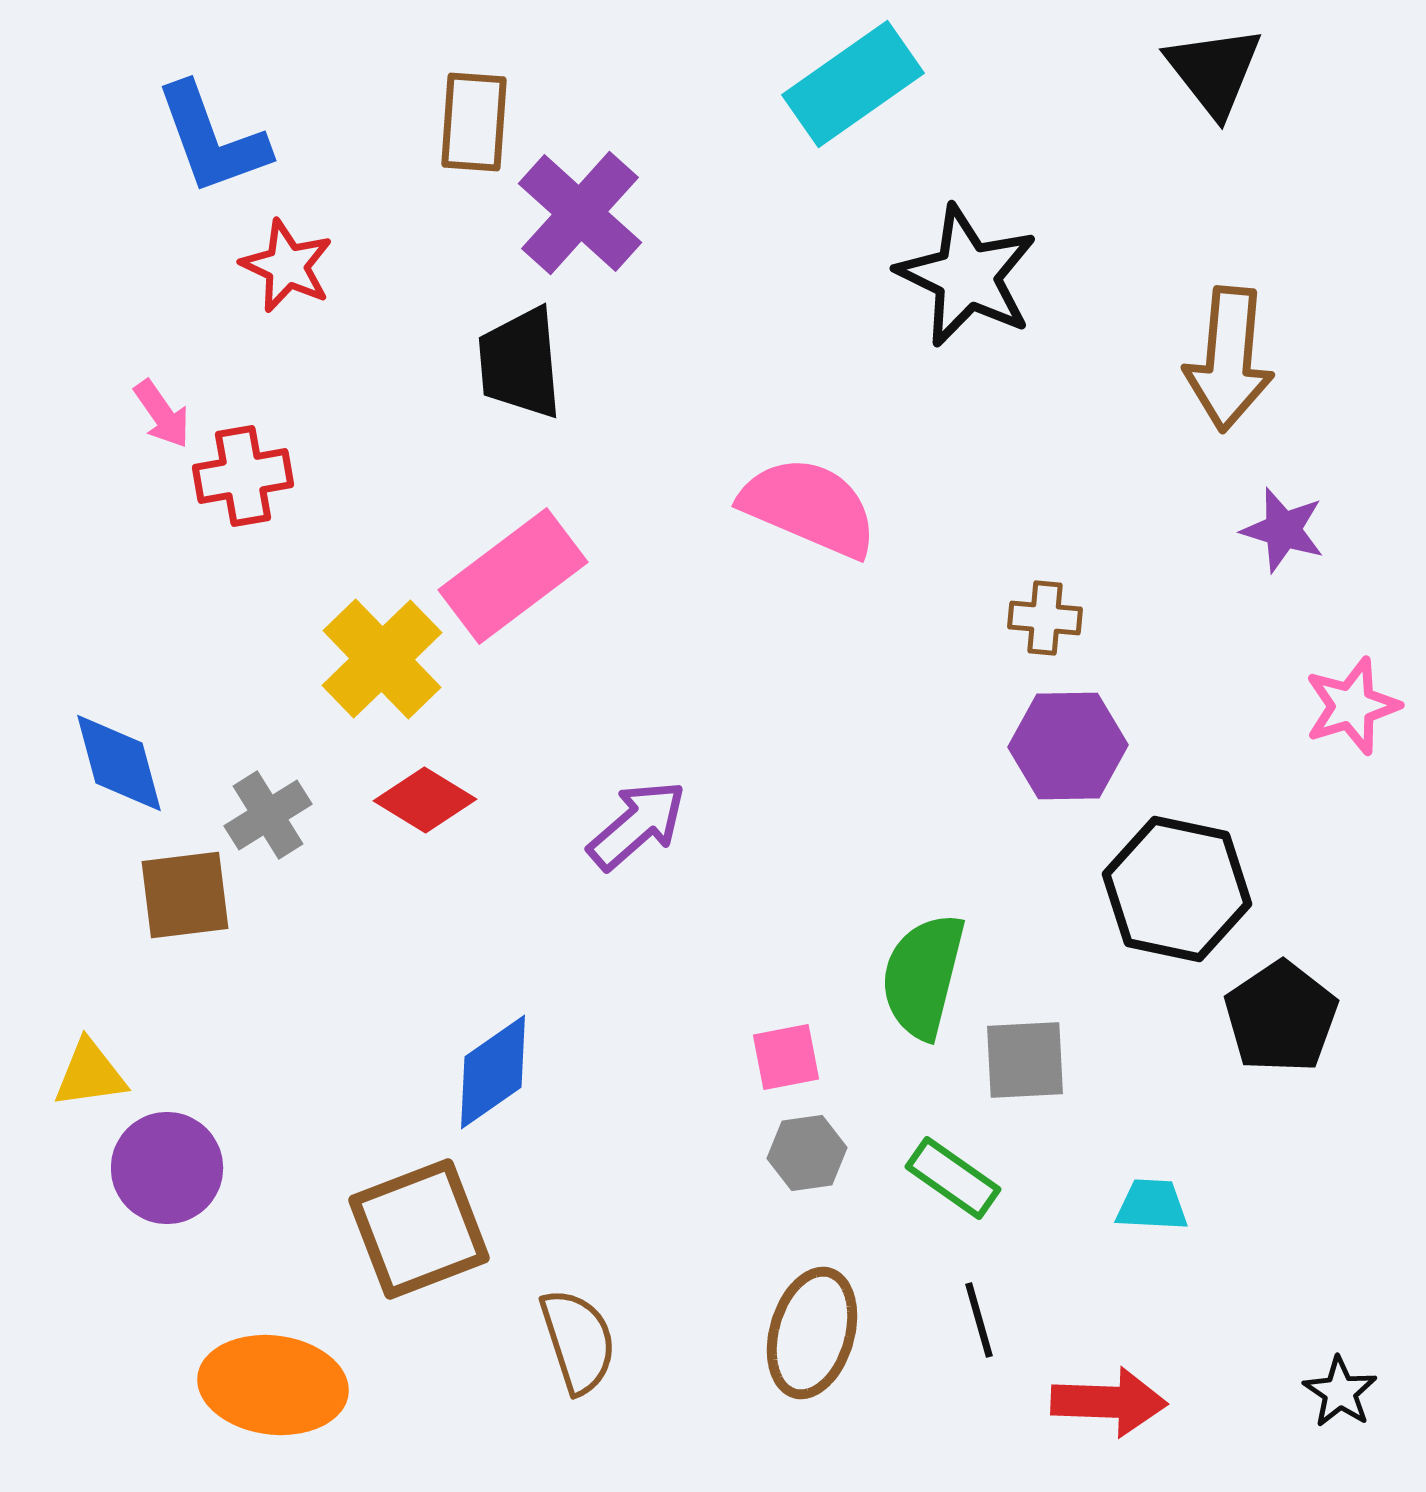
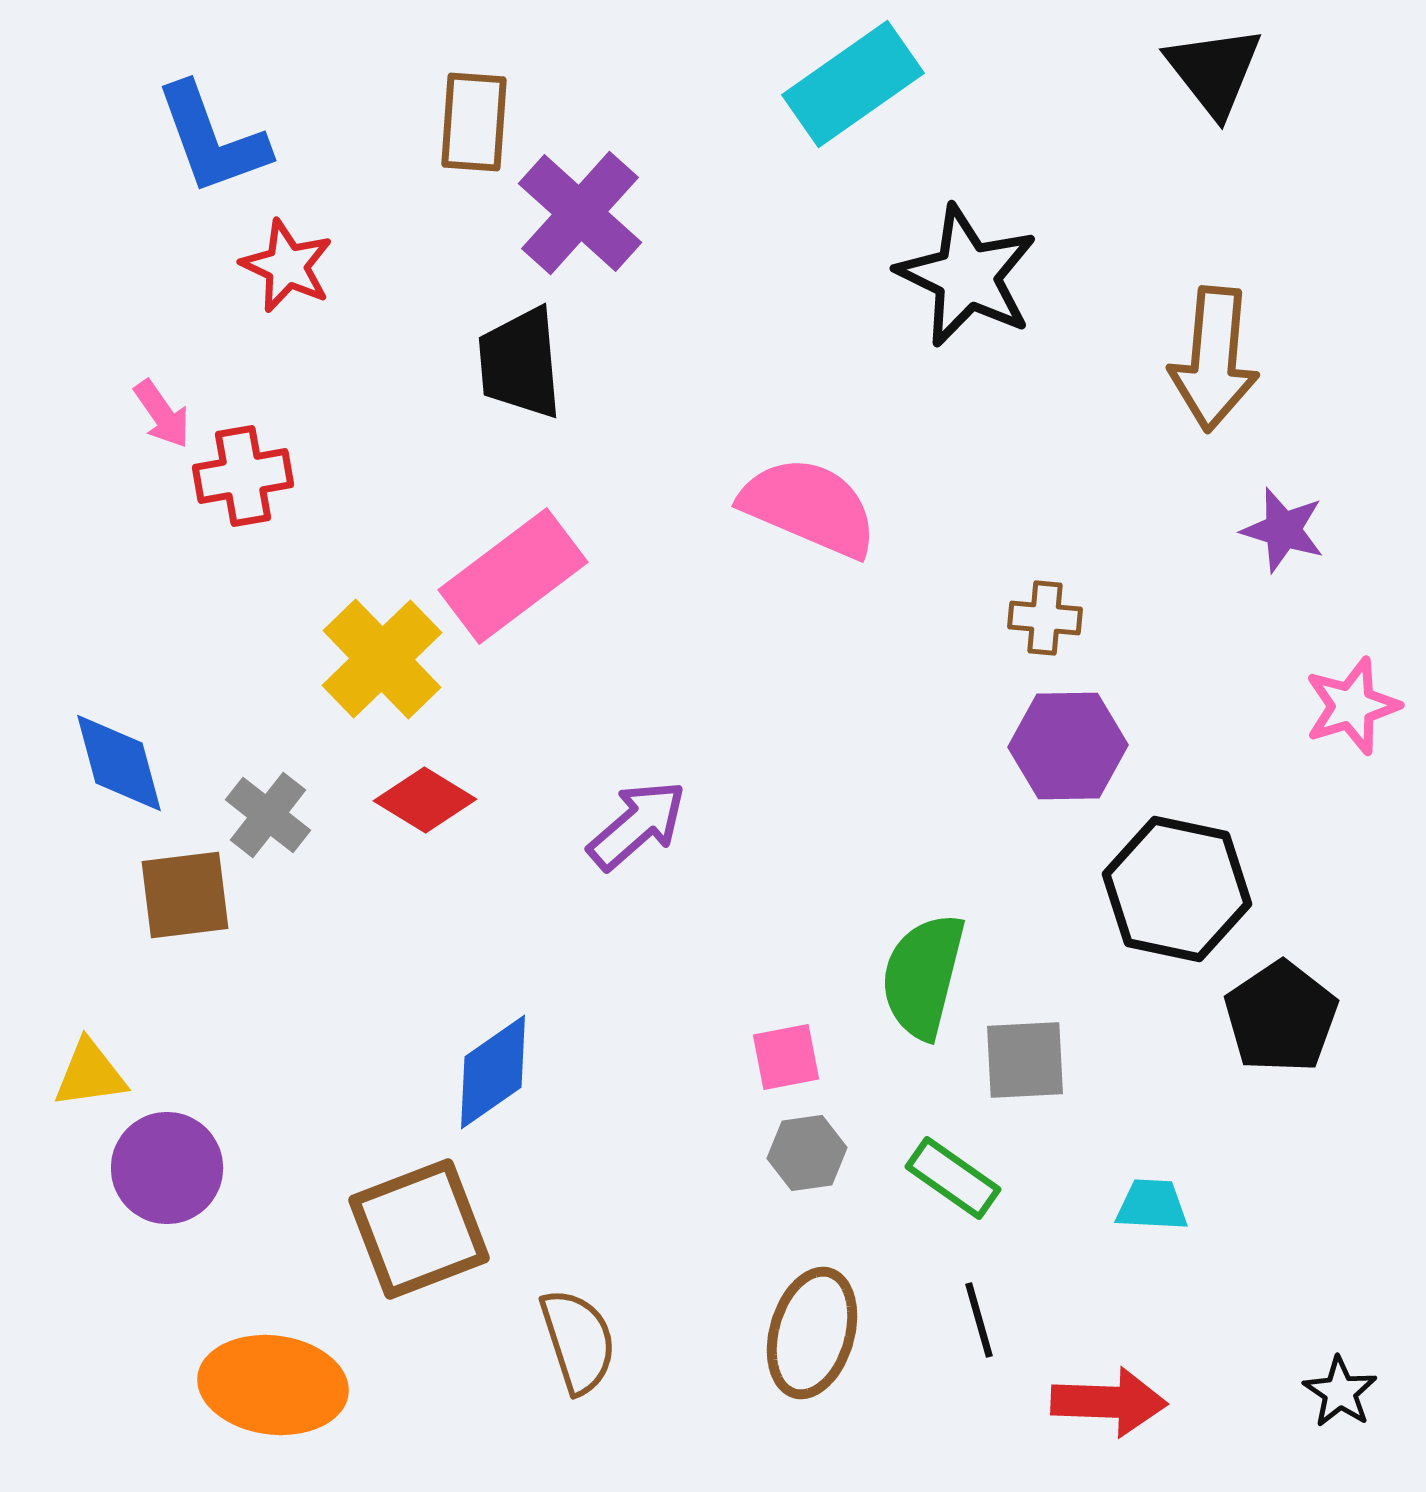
brown arrow at (1229, 359): moved 15 px left
gray cross at (268, 815): rotated 20 degrees counterclockwise
